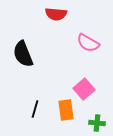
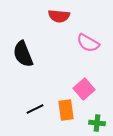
red semicircle: moved 3 px right, 2 px down
black line: rotated 48 degrees clockwise
